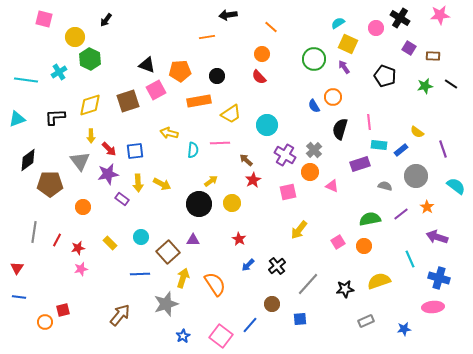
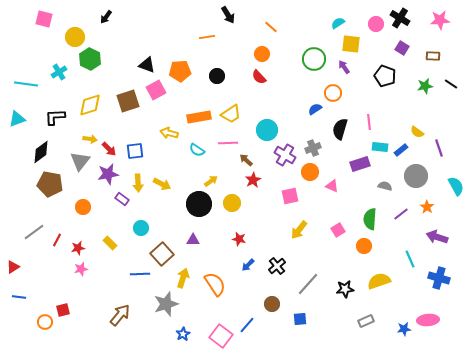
black arrow at (228, 15): rotated 114 degrees counterclockwise
pink star at (440, 15): moved 5 px down
black arrow at (106, 20): moved 3 px up
pink circle at (376, 28): moved 4 px up
yellow square at (348, 44): moved 3 px right; rotated 18 degrees counterclockwise
purple square at (409, 48): moved 7 px left
cyan line at (26, 80): moved 4 px down
orange circle at (333, 97): moved 4 px up
orange rectangle at (199, 101): moved 16 px down
blue semicircle at (314, 106): moved 1 px right, 3 px down; rotated 88 degrees clockwise
cyan circle at (267, 125): moved 5 px down
yellow arrow at (91, 136): moved 1 px left, 3 px down; rotated 80 degrees counterclockwise
pink line at (220, 143): moved 8 px right
cyan rectangle at (379, 145): moved 1 px right, 2 px down
purple line at (443, 149): moved 4 px left, 1 px up
cyan semicircle at (193, 150): moved 4 px right; rotated 119 degrees clockwise
gray cross at (314, 150): moved 1 px left, 2 px up; rotated 21 degrees clockwise
black diamond at (28, 160): moved 13 px right, 8 px up
gray triangle at (80, 161): rotated 15 degrees clockwise
brown pentagon at (50, 184): rotated 10 degrees clockwise
cyan semicircle at (456, 186): rotated 24 degrees clockwise
pink square at (288, 192): moved 2 px right, 4 px down
green semicircle at (370, 219): rotated 75 degrees counterclockwise
gray line at (34, 232): rotated 45 degrees clockwise
cyan circle at (141, 237): moved 9 px up
red star at (239, 239): rotated 16 degrees counterclockwise
pink square at (338, 242): moved 12 px up
brown square at (168, 252): moved 6 px left, 2 px down
red triangle at (17, 268): moved 4 px left, 1 px up; rotated 24 degrees clockwise
pink ellipse at (433, 307): moved 5 px left, 13 px down
blue line at (250, 325): moved 3 px left
blue star at (183, 336): moved 2 px up
